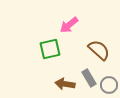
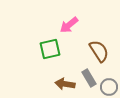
brown semicircle: moved 1 px down; rotated 15 degrees clockwise
gray circle: moved 2 px down
